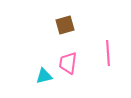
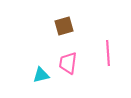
brown square: moved 1 px left, 1 px down
cyan triangle: moved 3 px left, 1 px up
